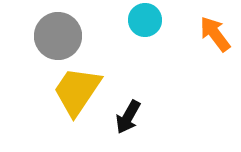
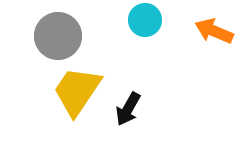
orange arrow: moved 1 px left, 3 px up; rotated 30 degrees counterclockwise
black arrow: moved 8 px up
